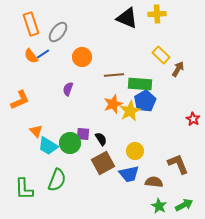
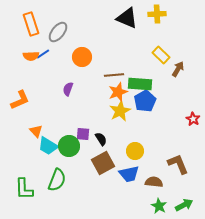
orange semicircle: rotated 56 degrees counterclockwise
orange star: moved 5 px right, 12 px up
yellow star: moved 10 px left
green circle: moved 1 px left, 3 px down
